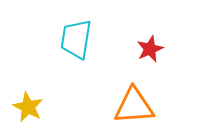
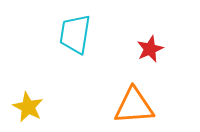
cyan trapezoid: moved 1 px left, 5 px up
